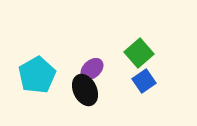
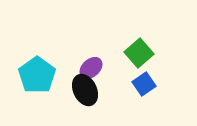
purple ellipse: moved 1 px left, 1 px up
cyan pentagon: rotated 6 degrees counterclockwise
blue square: moved 3 px down
